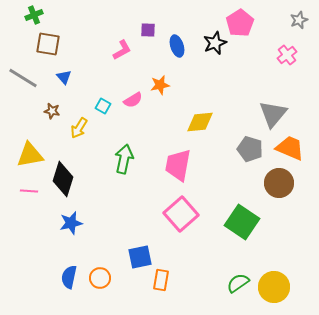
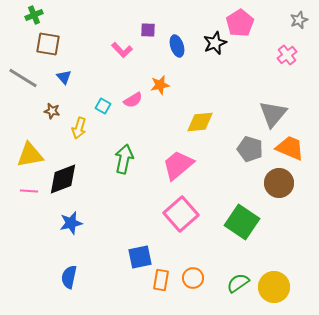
pink L-shape: rotated 75 degrees clockwise
yellow arrow: rotated 15 degrees counterclockwise
pink trapezoid: rotated 40 degrees clockwise
black diamond: rotated 52 degrees clockwise
orange circle: moved 93 px right
